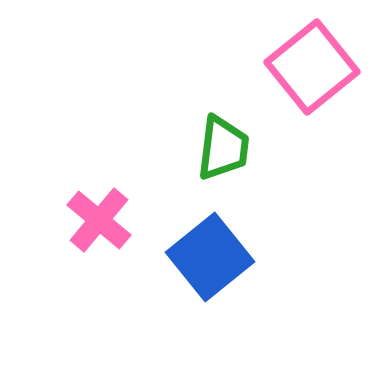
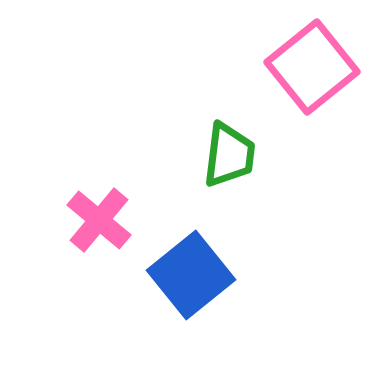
green trapezoid: moved 6 px right, 7 px down
blue square: moved 19 px left, 18 px down
